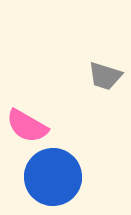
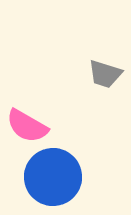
gray trapezoid: moved 2 px up
